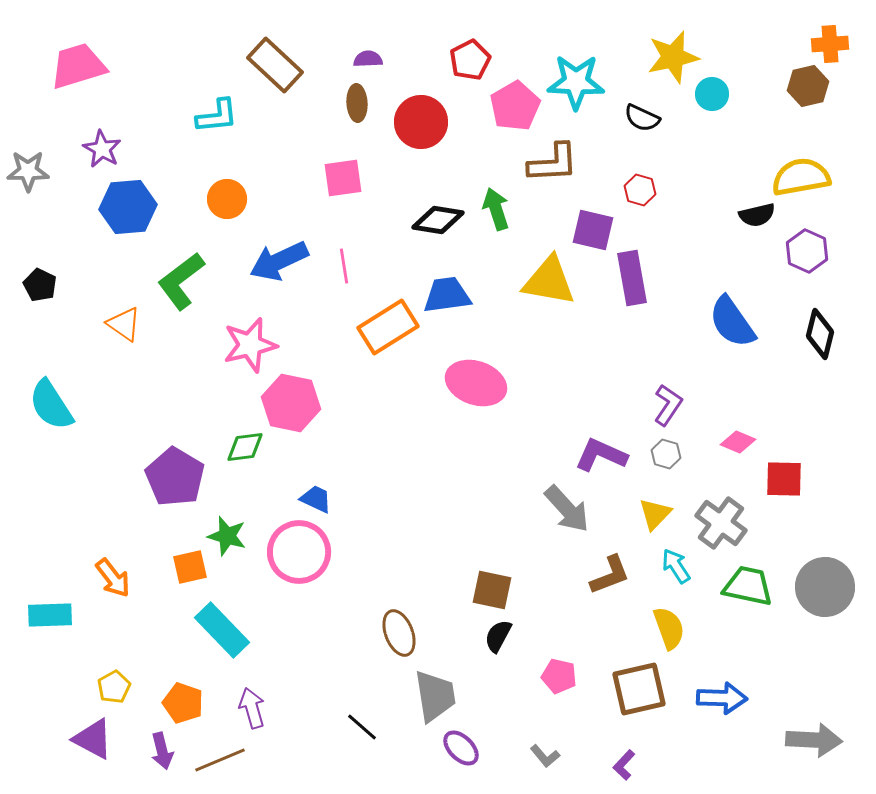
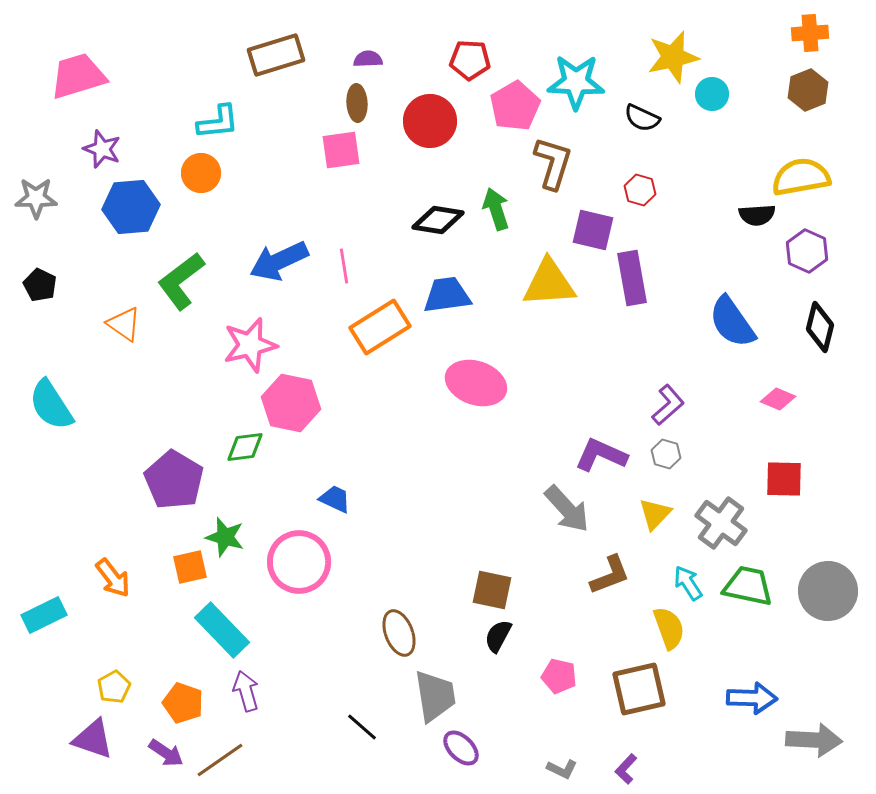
orange cross at (830, 44): moved 20 px left, 11 px up
red pentagon at (470, 60): rotated 30 degrees clockwise
brown rectangle at (275, 65): moved 1 px right, 10 px up; rotated 60 degrees counterclockwise
pink trapezoid at (78, 66): moved 10 px down
brown hexagon at (808, 86): moved 4 px down; rotated 9 degrees counterclockwise
cyan L-shape at (217, 116): moved 1 px right, 6 px down
red circle at (421, 122): moved 9 px right, 1 px up
purple star at (102, 149): rotated 9 degrees counterclockwise
brown L-shape at (553, 163): rotated 70 degrees counterclockwise
gray star at (28, 171): moved 8 px right, 27 px down
pink square at (343, 178): moved 2 px left, 28 px up
orange circle at (227, 199): moved 26 px left, 26 px up
blue hexagon at (128, 207): moved 3 px right
black semicircle at (757, 215): rotated 9 degrees clockwise
yellow triangle at (549, 281): moved 2 px down; rotated 14 degrees counterclockwise
orange rectangle at (388, 327): moved 8 px left
black diamond at (820, 334): moved 7 px up
purple L-shape at (668, 405): rotated 15 degrees clockwise
pink diamond at (738, 442): moved 40 px right, 43 px up
purple pentagon at (175, 477): moved 1 px left, 3 px down
blue trapezoid at (316, 499): moved 19 px right
green star at (227, 536): moved 2 px left, 1 px down
pink circle at (299, 552): moved 10 px down
cyan arrow at (676, 566): moved 12 px right, 17 px down
gray circle at (825, 587): moved 3 px right, 4 px down
cyan rectangle at (50, 615): moved 6 px left; rotated 24 degrees counterclockwise
blue arrow at (722, 698): moved 30 px right
purple arrow at (252, 708): moved 6 px left, 17 px up
purple triangle at (93, 739): rotated 9 degrees counterclockwise
purple arrow at (162, 751): moved 4 px right, 2 px down; rotated 42 degrees counterclockwise
gray L-shape at (545, 756): moved 17 px right, 13 px down; rotated 24 degrees counterclockwise
brown line at (220, 760): rotated 12 degrees counterclockwise
purple L-shape at (624, 765): moved 2 px right, 4 px down
